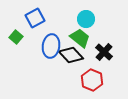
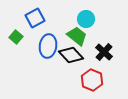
green trapezoid: moved 3 px left, 2 px up
blue ellipse: moved 3 px left
